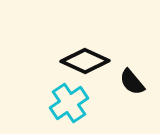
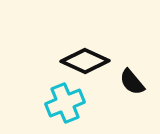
cyan cross: moved 4 px left; rotated 12 degrees clockwise
